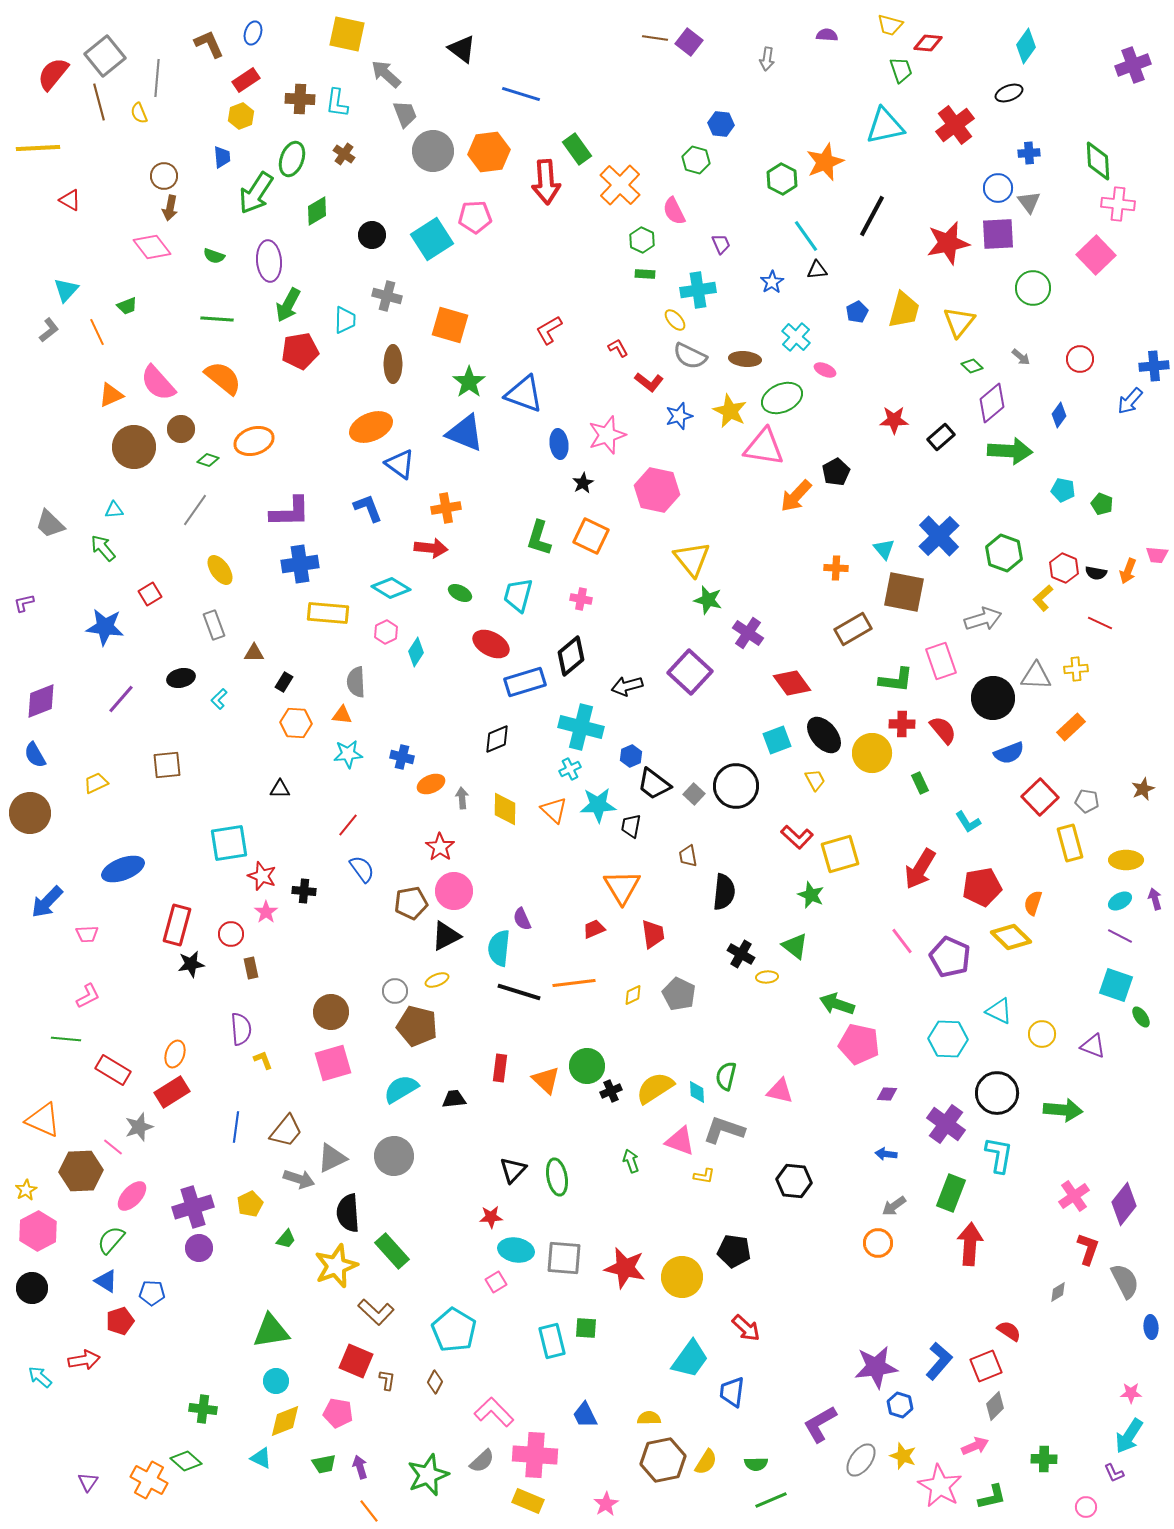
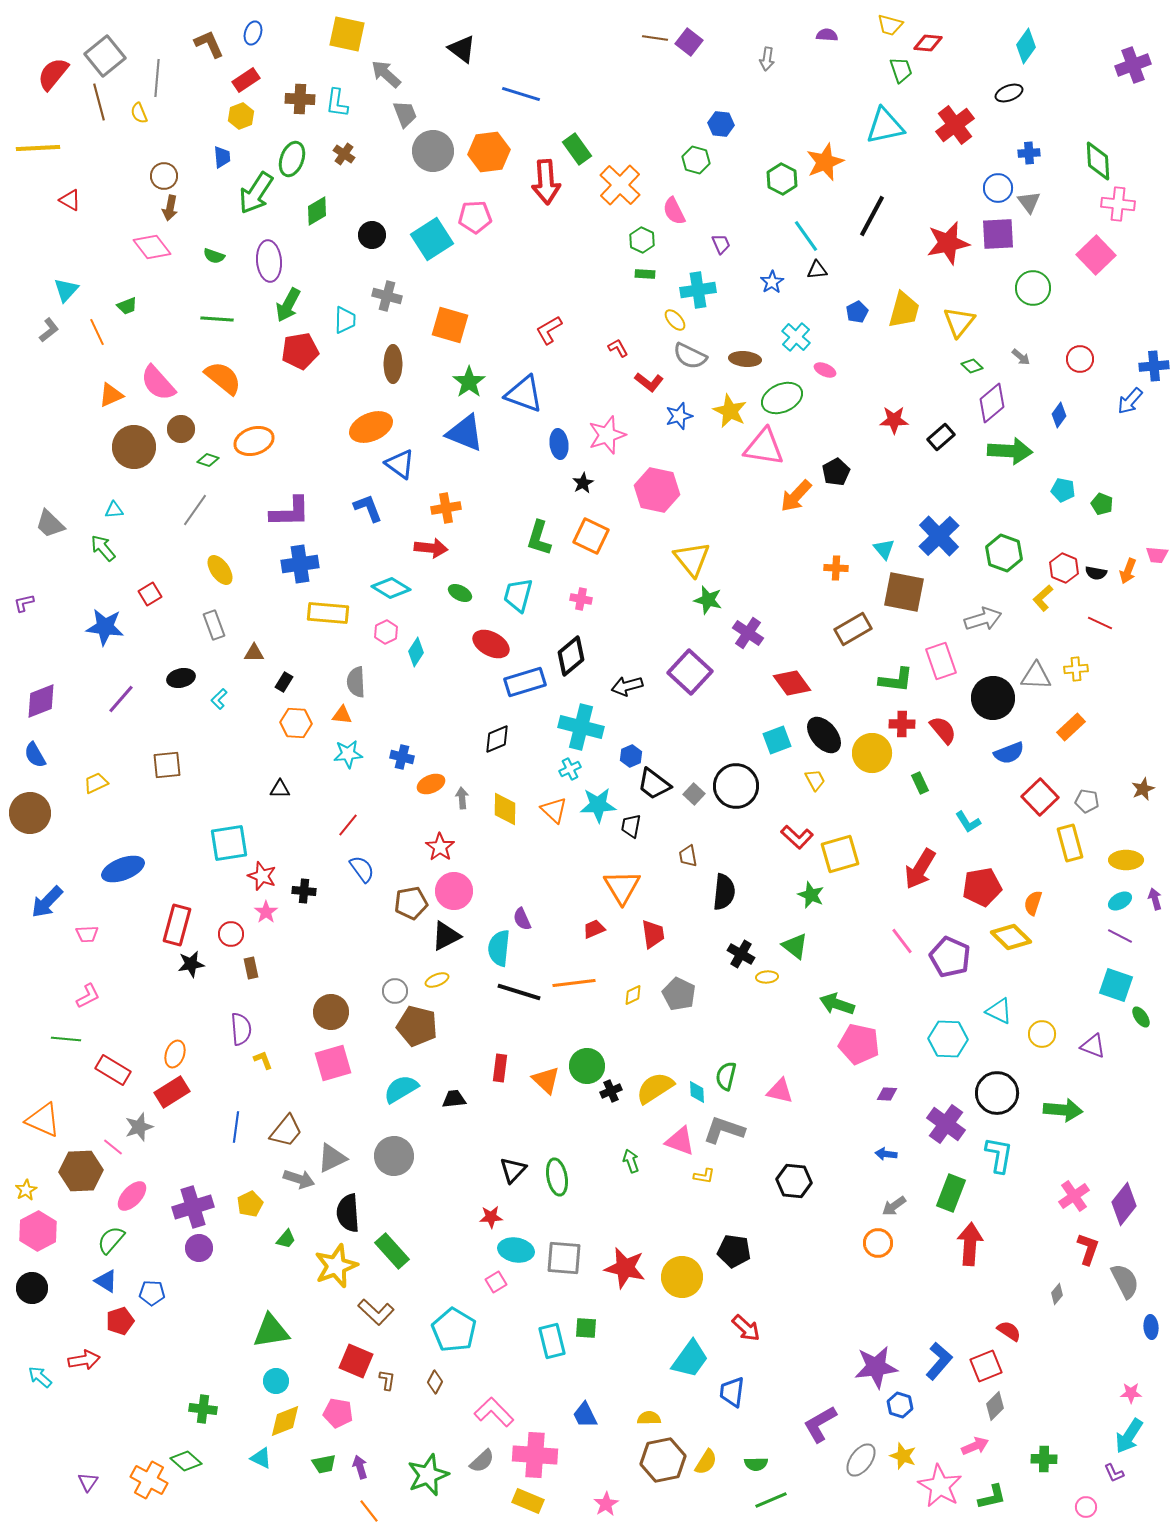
gray diamond at (1058, 1292): moved 1 px left, 2 px down; rotated 20 degrees counterclockwise
